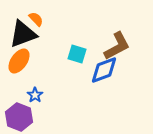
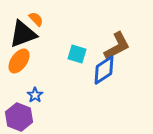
blue diamond: rotated 12 degrees counterclockwise
